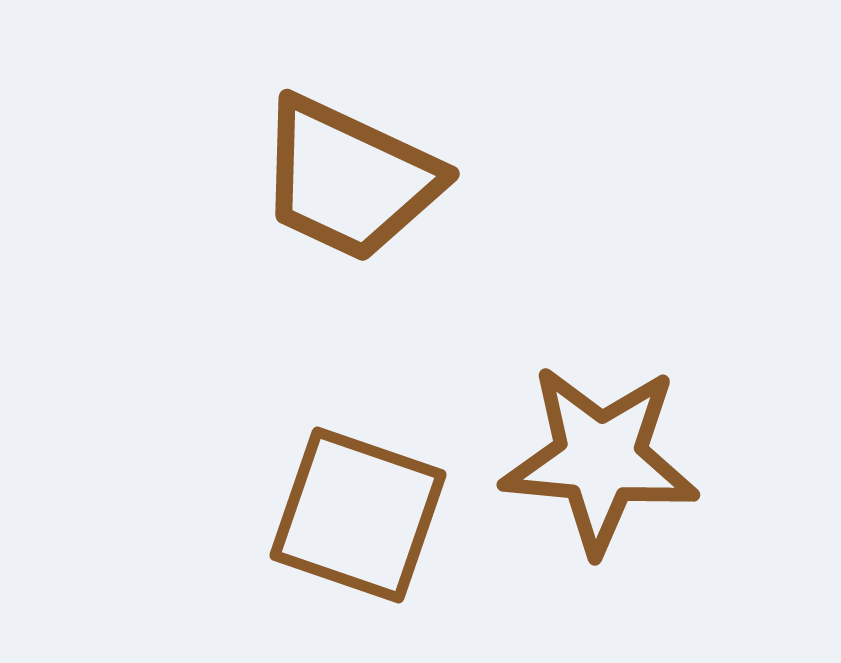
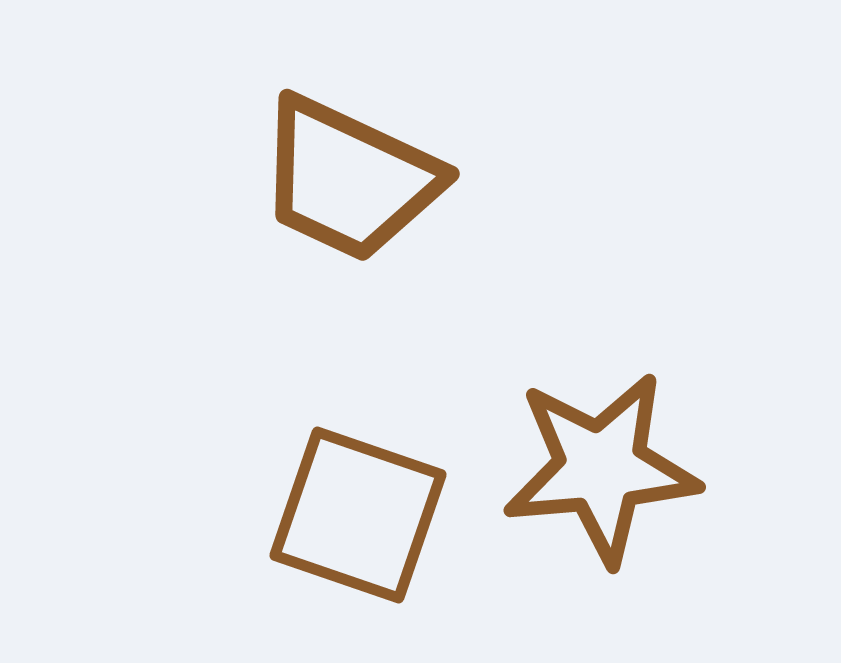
brown star: moved 1 px right, 9 px down; rotated 10 degrees counterclockwise
